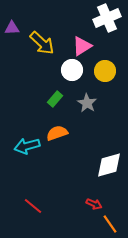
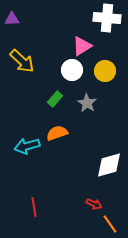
white cross: rotated 28 degrees clockwise
purple triangle: moved 9 px up
yellow arrow: moved 20 px left, 18 px down
red line: moved 1 px right, 1 px down; rotated 42 degrees clockwise
